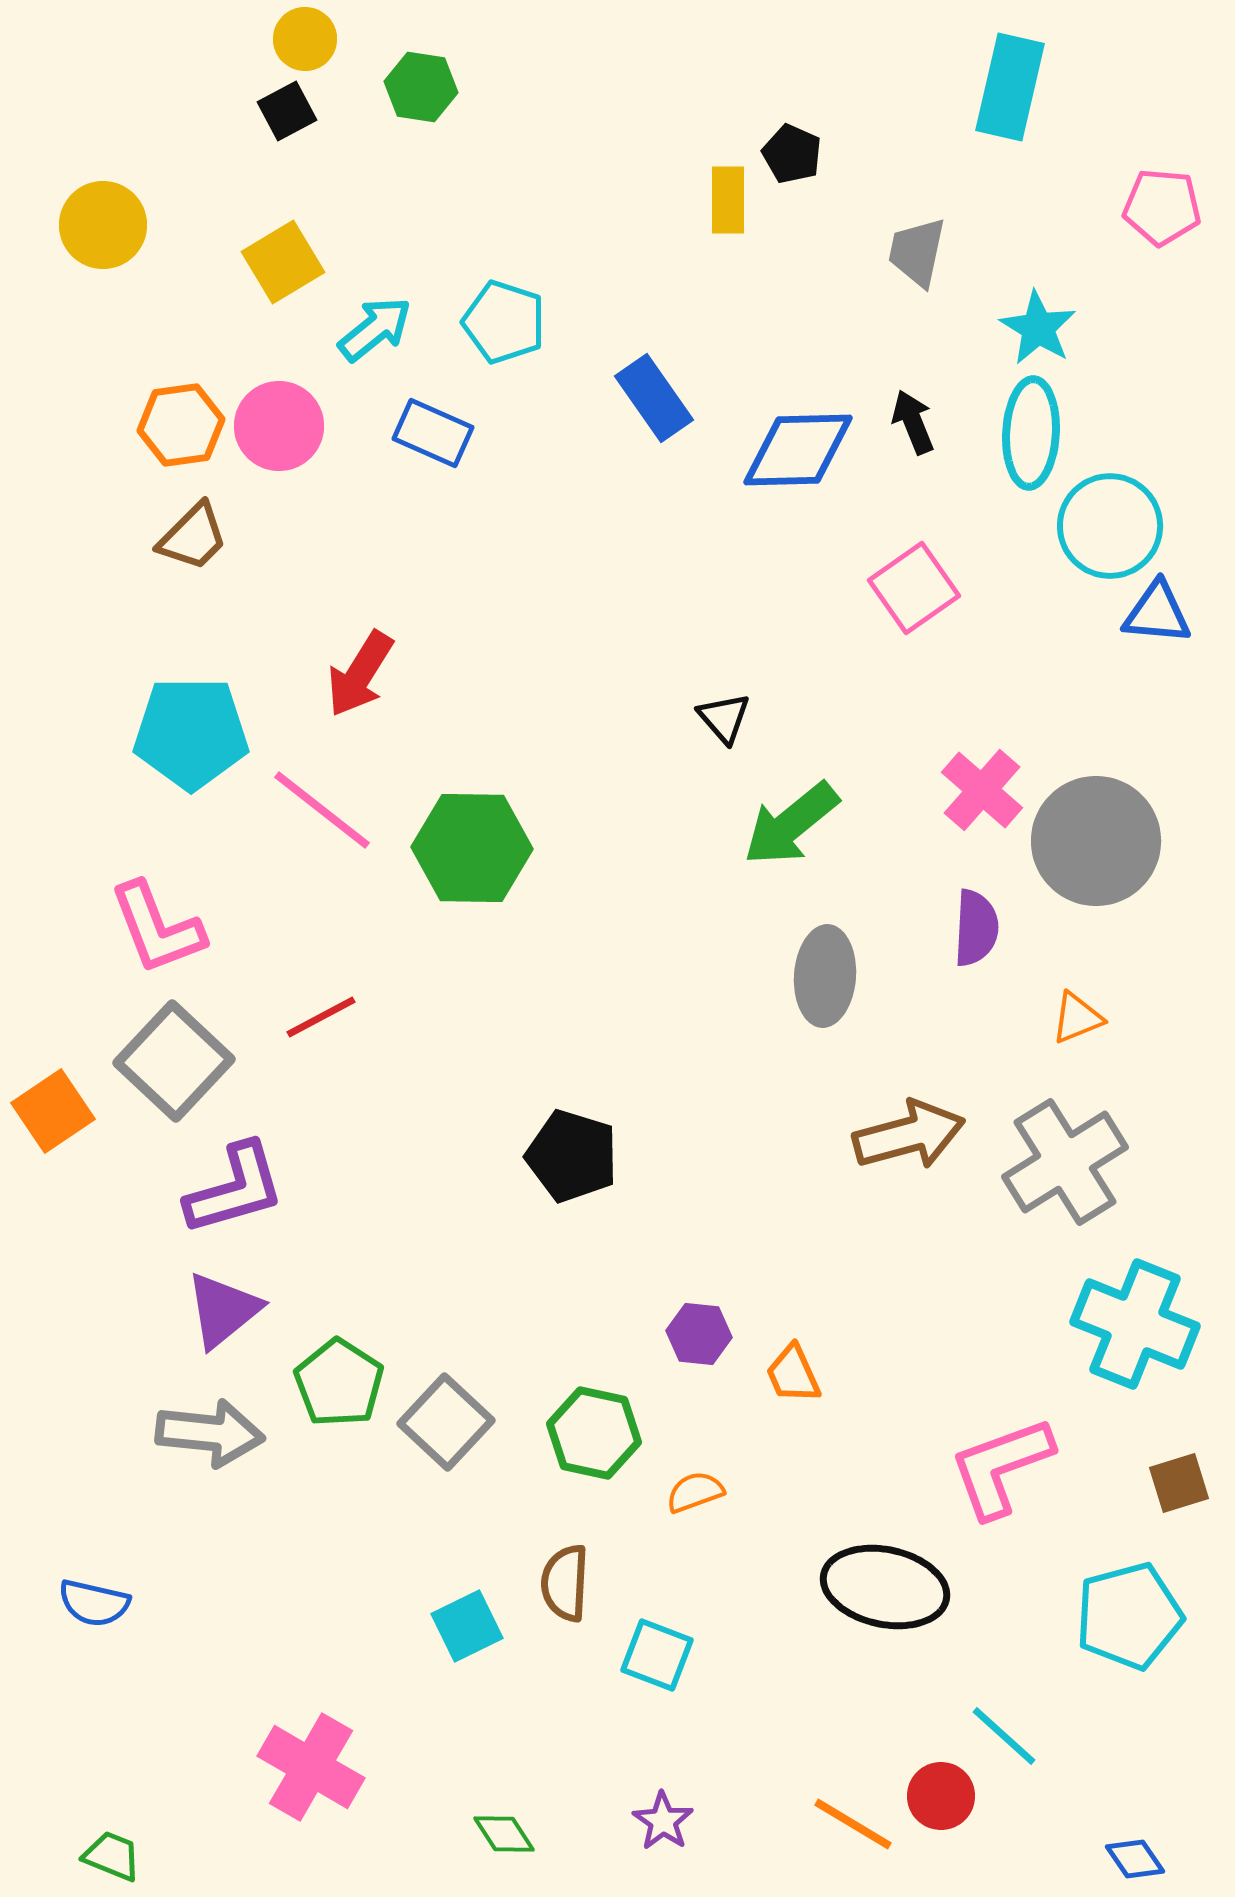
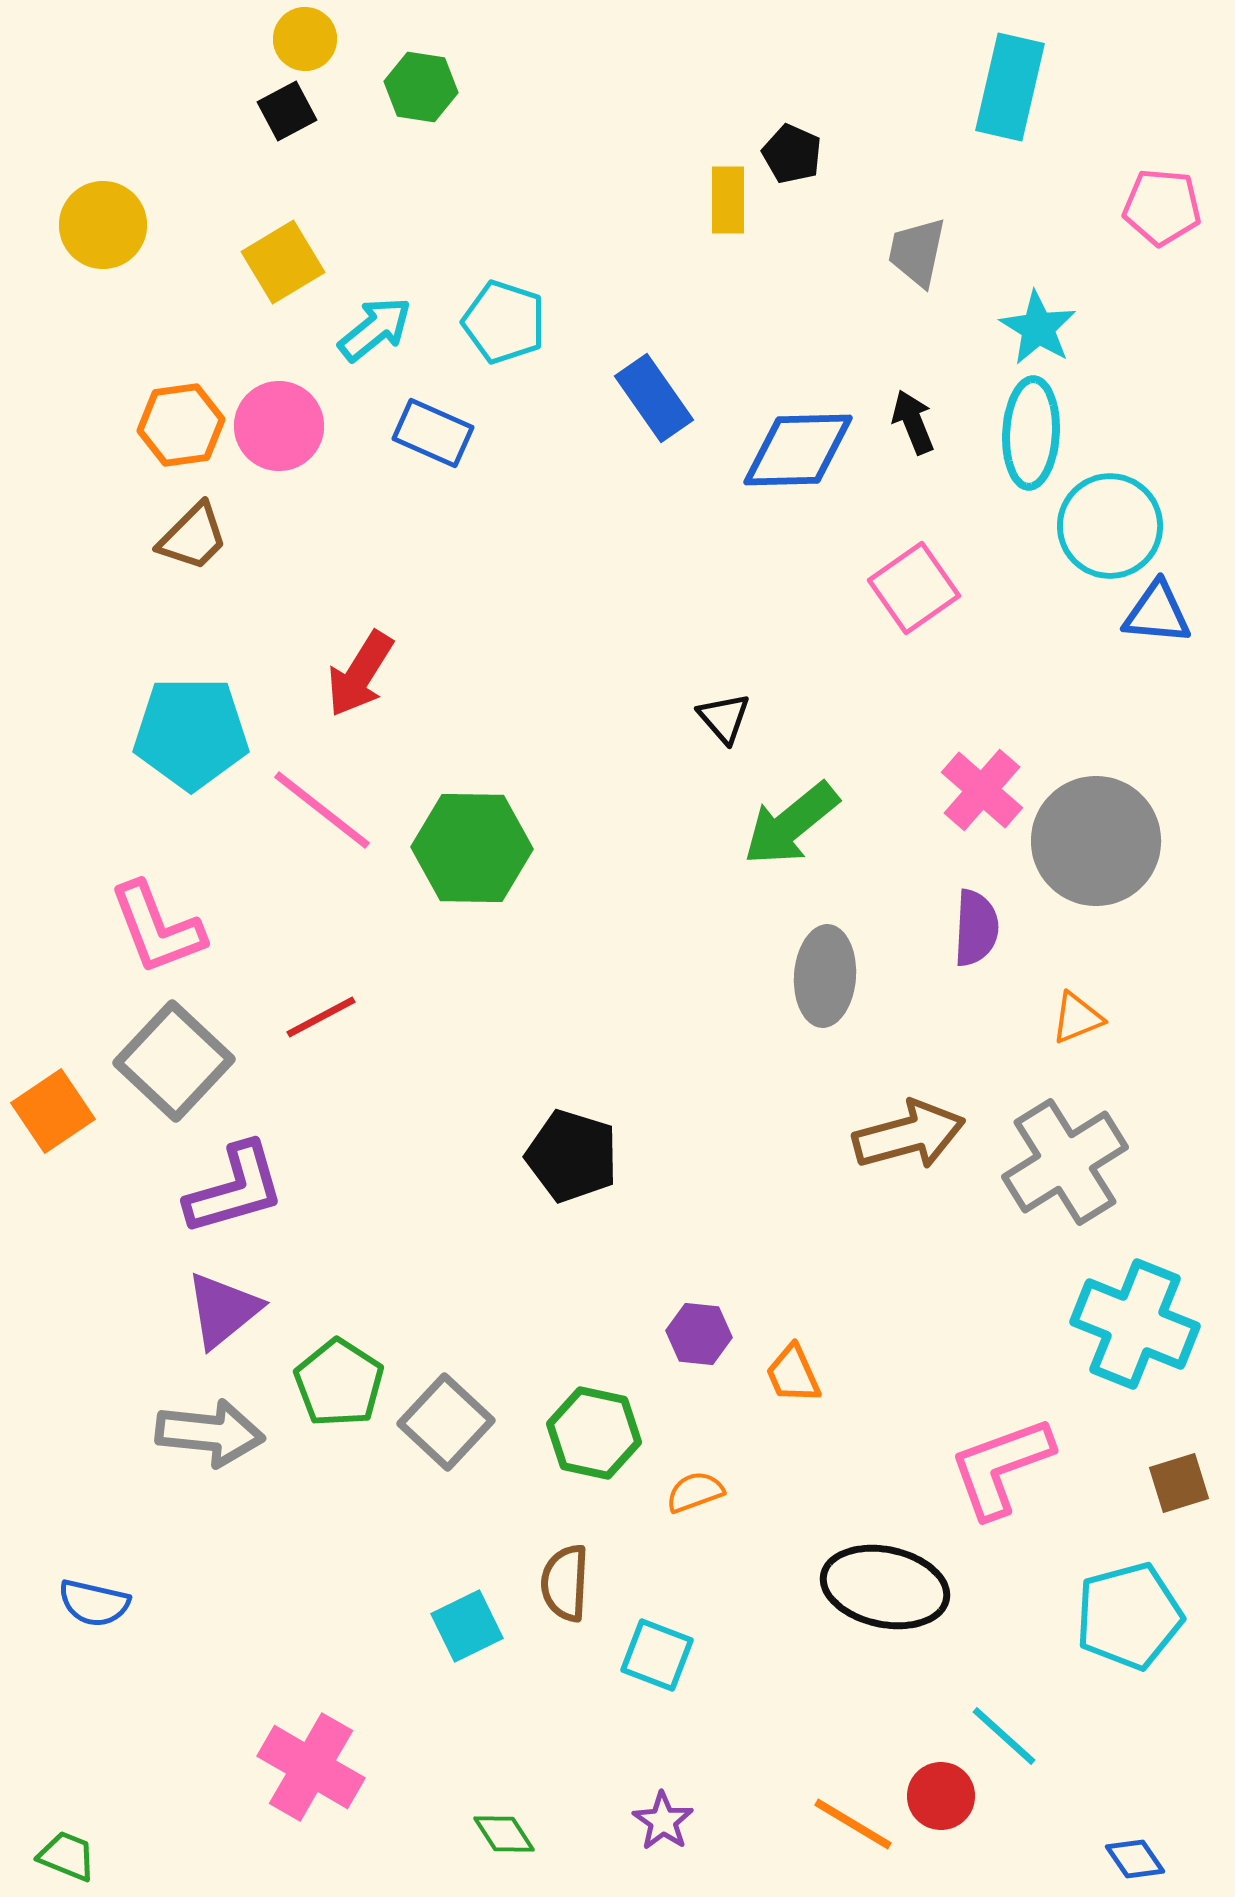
green trapezoid at (112, 1856): moved 45 px left
